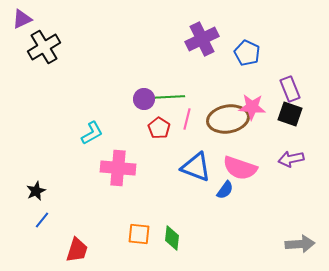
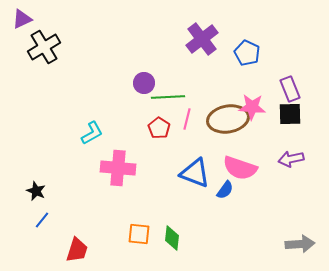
purple cross: rotated 12 degrees counterclockwise
purple circle: moved 16 px up
black square: rotated 20 degrees counterclockwise
blue triangle: moved 1 px left, 6 px down
black star: rotated 24 degrees counterclockwise
